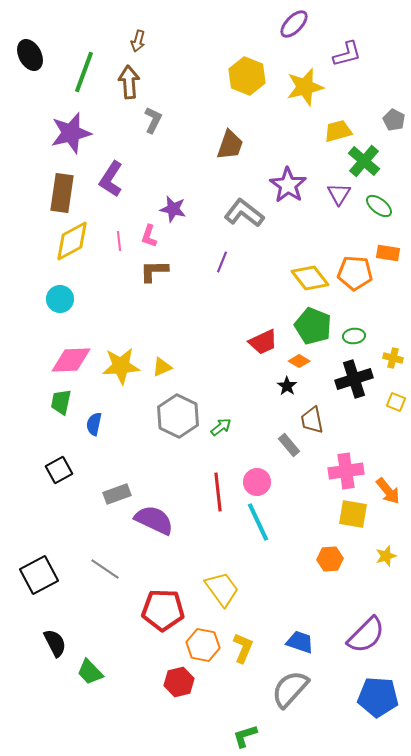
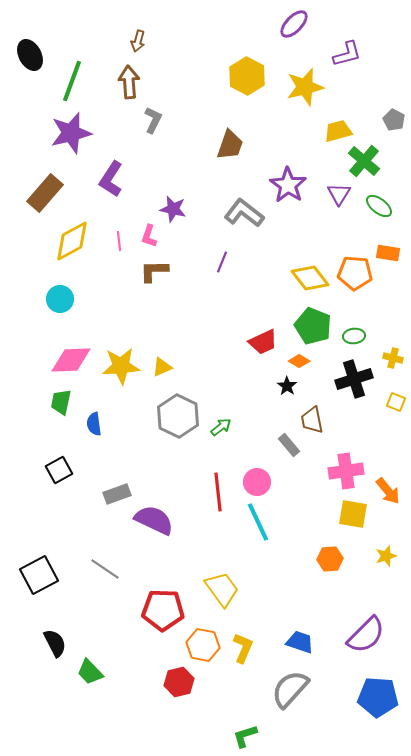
green line at (84, 72): moved 12 px left, 9 px down
yellow hexagon at (247, 76): rotated 6 degrees clockwise
brown rectangle at (62, 193): moved 17 px left; rotated 33 degrees clockwise
blue semicircle at (94, 424): rotated 20 degrees counterclockwise
